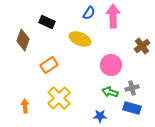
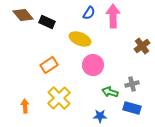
brown diamond: moved 25 px up; rotated 60 degrees counterclockwise
pink circle: moved 18 px left
gray cross: moved 4 px up
